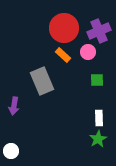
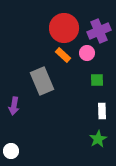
pink circle: moved 1 px left, 1 px down
white rectangle: moved 3 px right, 7 px up
